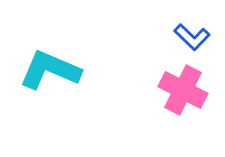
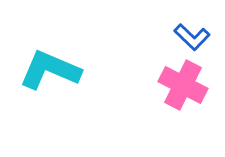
pink cross: moved 5 px up
